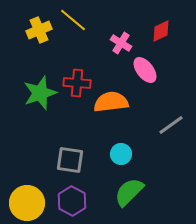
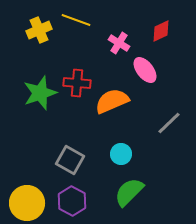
yellow line: moved 3 px right; rotated 20 degrees counterclockwise
pink cross: moved 2 px left
orange semicircle: moved 1 px right, 1 px up; rotated 16 degrees counterclockwise
gray line: moved 2 px left, 2 px up; rotated 8 degrees counterclockwise
gray square: rotated 20 degrees clockwise
